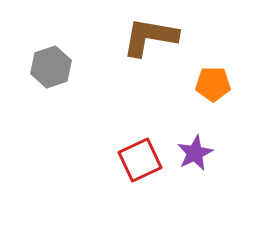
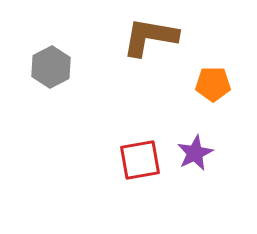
gray hexagon: rotated 9 degrees counterclockwise
red square: rotated 15 degrees clockwise
